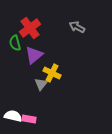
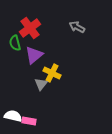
pink rectangle: moved 2 px down
